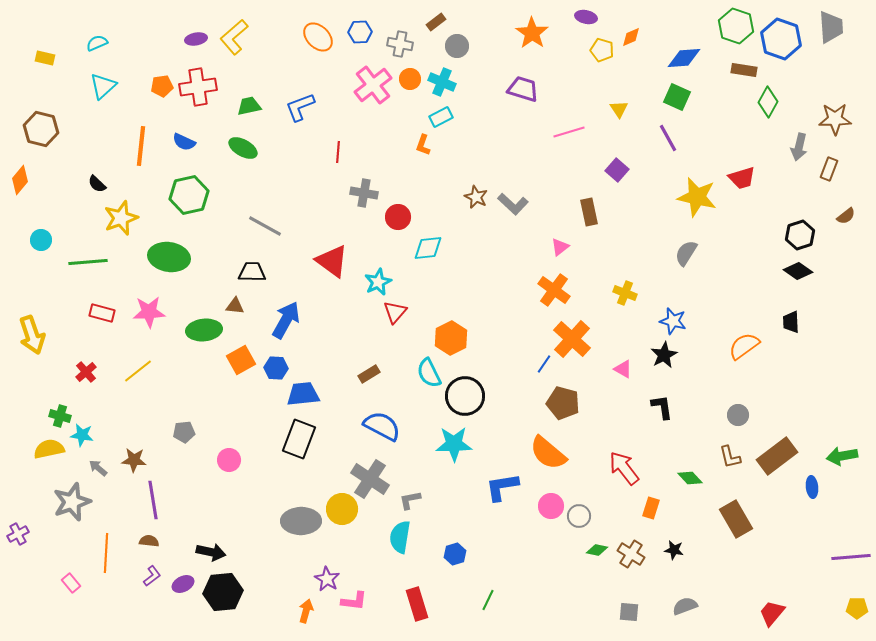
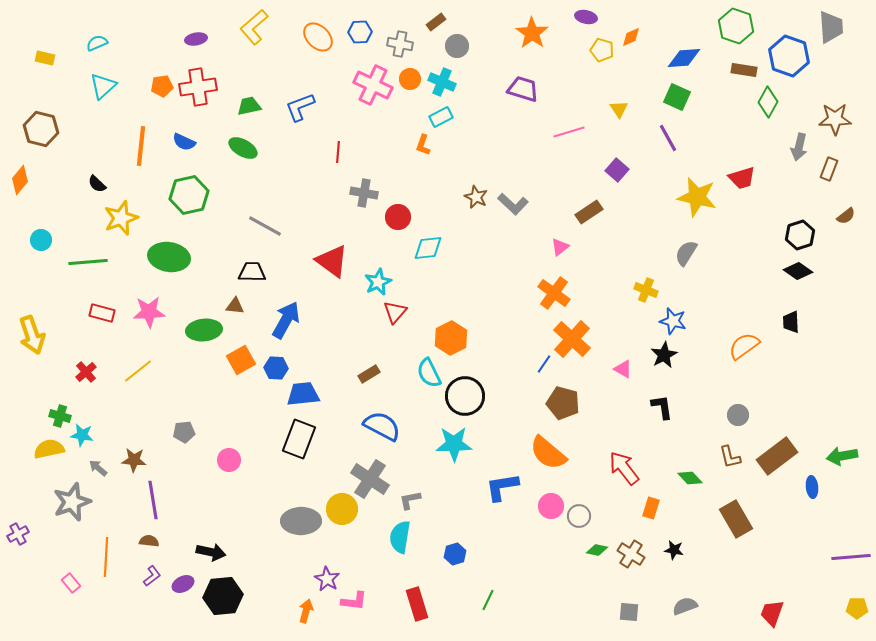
yellow L-shape at (234, 37): moved 20 px right, 10 px up
blue hexagon at (781, 39): moved 8 px right, 17 px down
pink cross at (373, 85): rotated 27 degrees counterclockwise
brown rectangle at (589, 212): rotated 68 degrees clockwise
orange cross at (554, 290): moved 3 px down
yellow cross at (625, 293): moved 21 px right, 3 px up
orange line at (106, 553): moved 4 px down
black hexagon at (223, 592): moved 4 px down
red trapezoid at (772, 613): rotated 20 degrees counterclockwise
